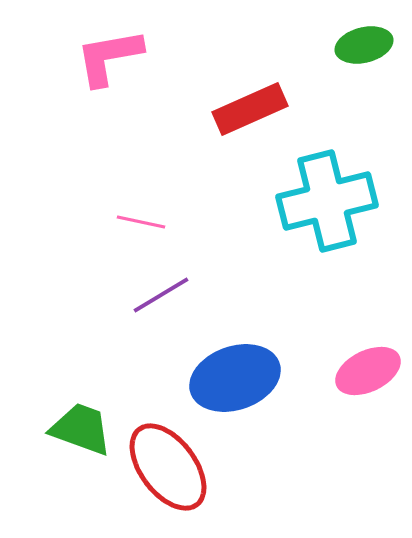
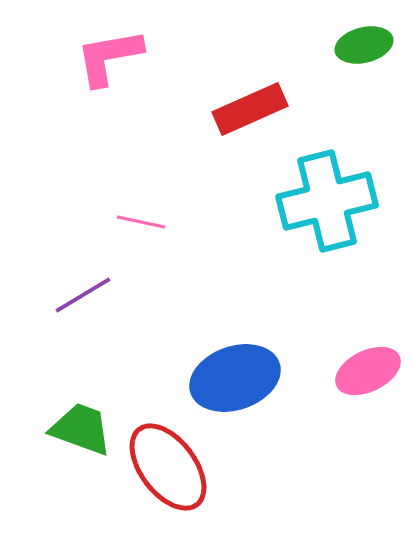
purple line: moved 78 px left
